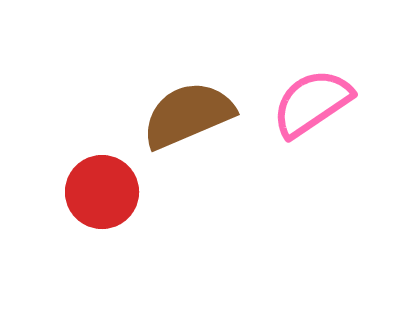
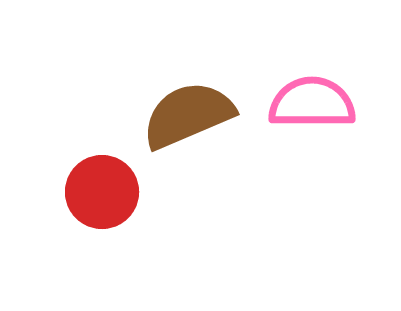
pink semicircle: rotated 34 degrees clockwise
